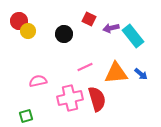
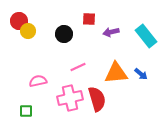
red square: rotated 24 degrees counterclockwise
purple arrow: moved 4 px down
cyan rectangle: moved 13 px right
pink line: moved 7 px left
green square: moved 5 px up; rotated 16 degrees clockwise
